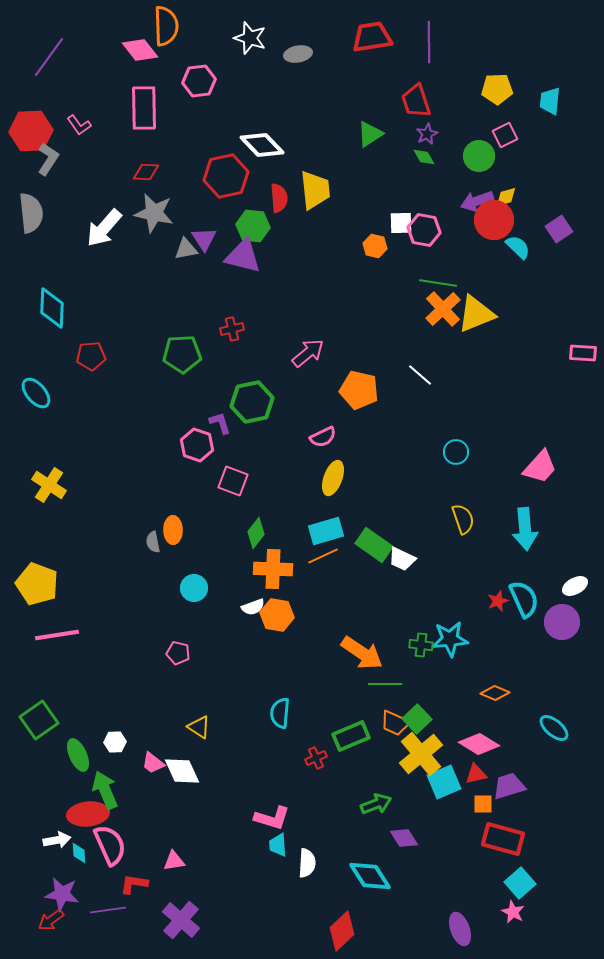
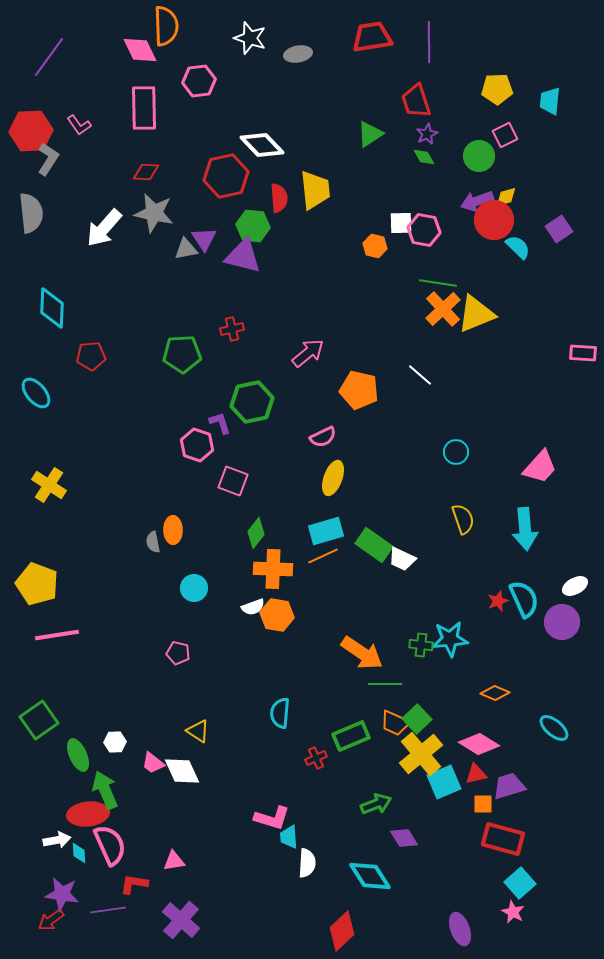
pink diamond at (140, 50): rotated 12 degrees clockwise
yellow triangle at (199, 727): moved 1 px left, 4 px down
cyan trapezoid at (278, 845): moved 11 px right, 8 px up
